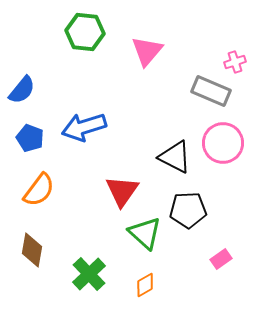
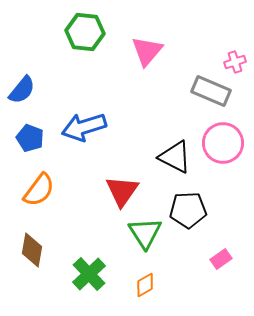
green triangle: rotated 15 degrees clockwise
